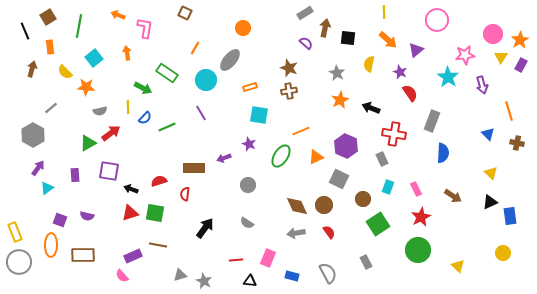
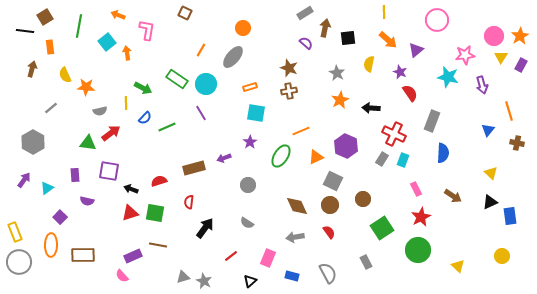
brown square at (48, 17): moved 3 px left
pink L-shape at (145, 28): moved 2 px right, 2 px down
black line at (25, 31): rotated 60 degrees counterclockwise
pink circle at (493, 34): moved 1 px right, 2 px down
black square at (348, 38): rotated 14 degrees counterclockwise
orange star at (520, 40): moved 4 px up
orange line at (195, 48): moved 6 px right, 2 px down
cyan square at (94, 58): moved 13 px right, 16 px up
gray ellipse at (230, 60): moved 3 px right, 3 px up
yellow semicircle at (65, 72): moved 3 px down; rotated 21 degrees clockwise
green rectangle at (167, 73): moved 10 px right, 6 px down
cyan star at (448, 77): rotated 20 degrees counterclockwise
cyan circle at (206, 80): moved 4 px down
yellow line at (128, 107): moved 2 px left, 4 px up
black arrow at (371, 108): rotated 18 degrees counterclockwise
cyan square at (259, 115): moved 3 px left, 2 px up
red cross at (394, 134): rotated 15 degrees clockwise
blue triangle at (488, 134): moved 4 px up; rotated 24 degrees clockwise
gray hexagon at (33, 135): moved 7 px down
green triangle at (88, 143): rotated 36 degrees clockwise
purple star at (249, 144): moved 1 px right, 2 px up; rotated 16 degrees clockwise
gray rectangle at (382, 159): rotated 56 degrees clockwise
purple arrow at (38, 168): moved 14 px left, 12 px down
brown rectangle at (194, 168): rotated 15 degrees counterclockwise
gray square at (339, 179): moved 6 px left, 2 px down
cyan rectangle at (388, 187): moved 15 px right, 27 px up
red semicircle at (185, 194): moved 4 px right, 8 px down
brown circle at (324, 205): moved 6 px right
purple semicircle at (87, 216): moved 15 px up
purple square at (60, 220): moved 3 px up; rotated 24 degrees clockwise
green square at (378, 224): moved 4 px right, 4 px down
gray arrow at (296, 233): moved 1 px left, 4 px down
yellow circle at (503, 253): moved 1 px left, 3 px down
red line at (236, 260): moved 5 px left, 4 px up; rotated 32 degrees counterclockwise
gray triangle at (180, 275): moved 3 px right, 2 px down
black triangle at (250, 281): rotated 48 degrees counterclockwise
